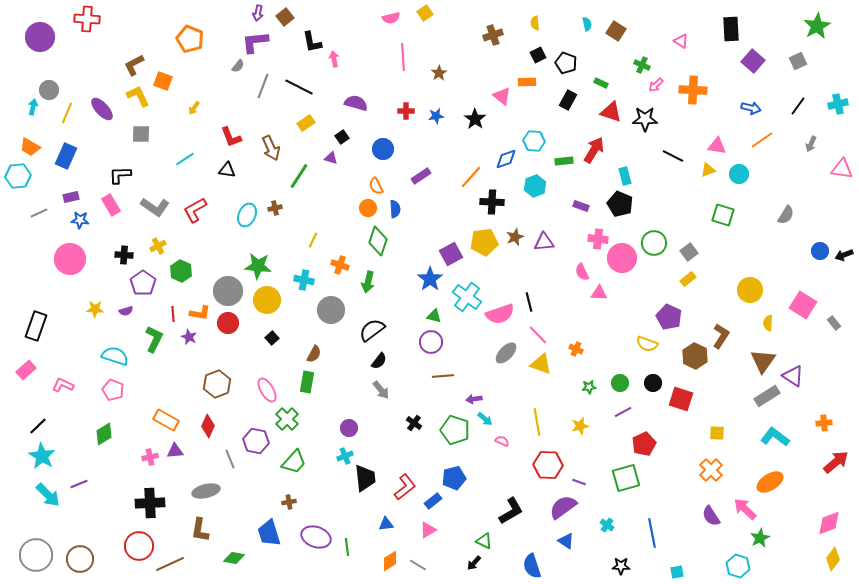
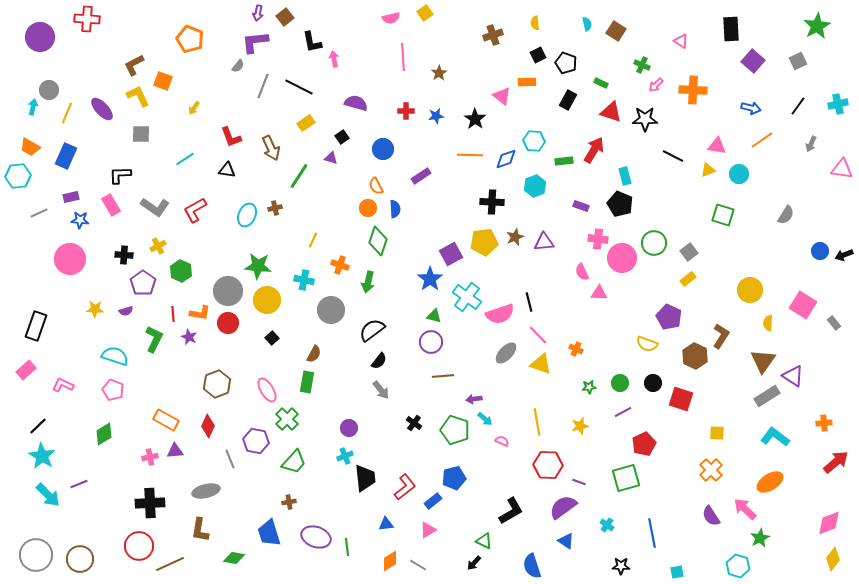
orange line at (471, 177): moved 1 px left, 22 px up; rotated 50 degrees clockwise
